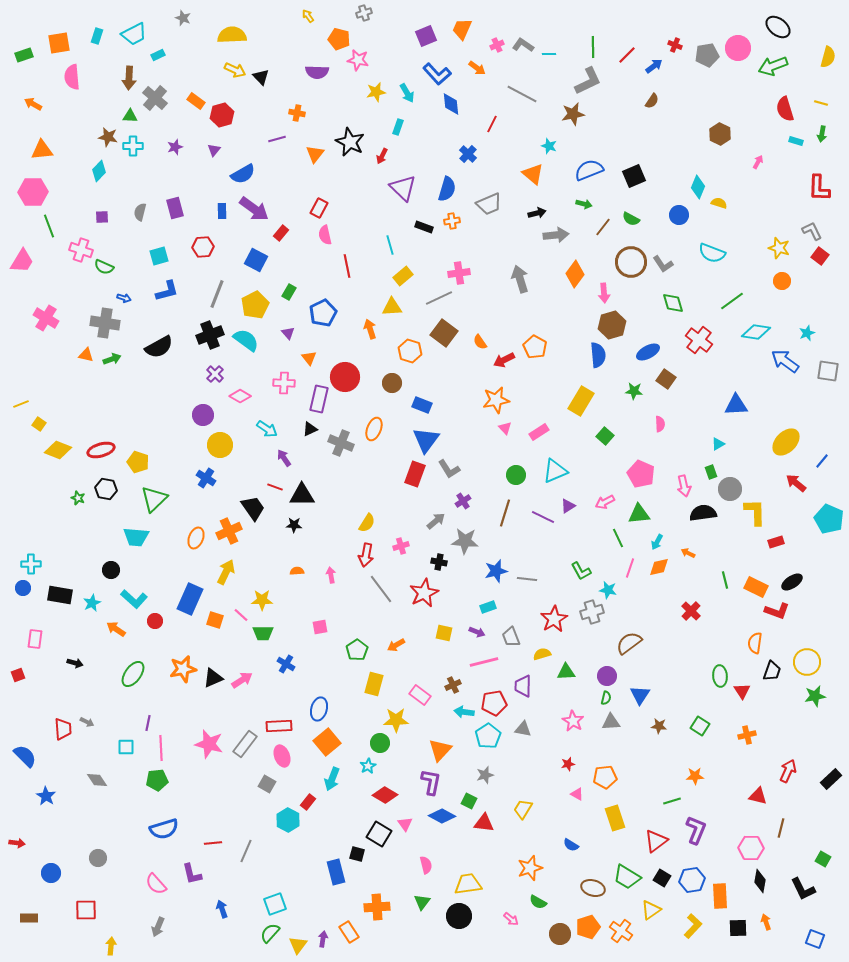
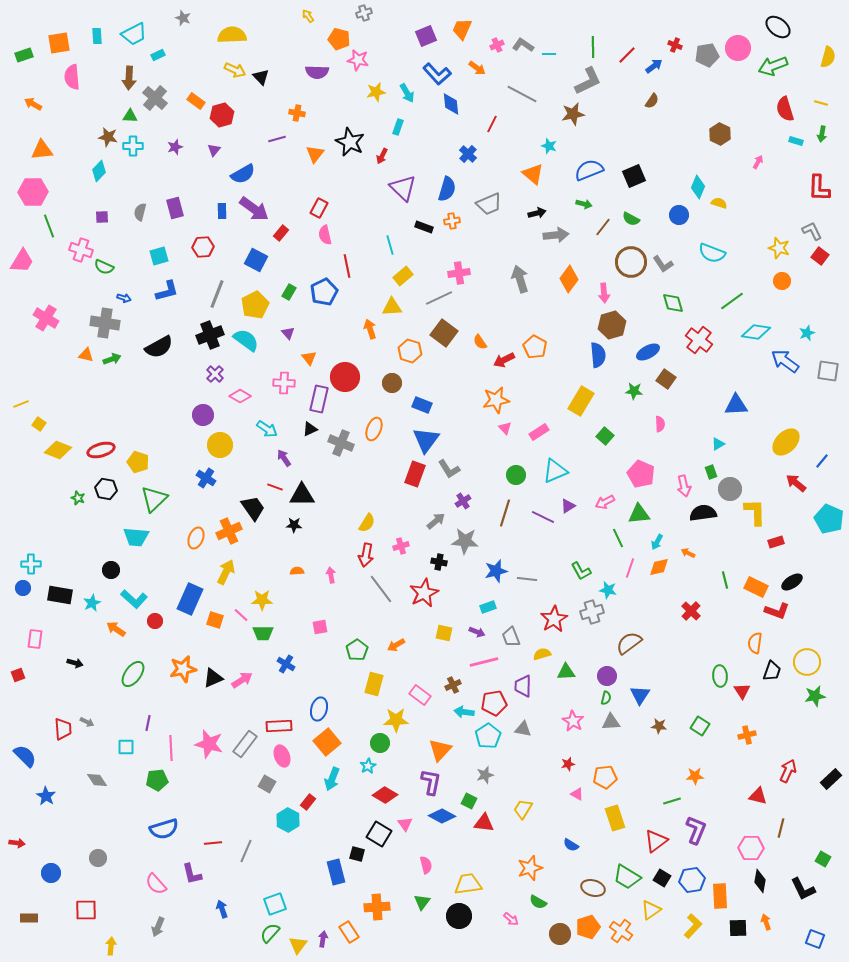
cyan rectangle at (97, 36): rotated 21 degrees counterclockwise
orange diamond at (575, 274): moved 6 px left, 5 px down
blue pentagon at (323, 313): moved 1 px right, 21 px up
pink line at (161, 748): moved 10 px right
